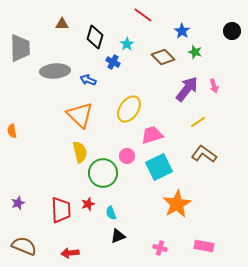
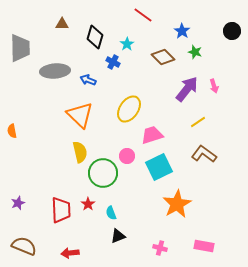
red star: rotated 16 degrees counterclockwise
